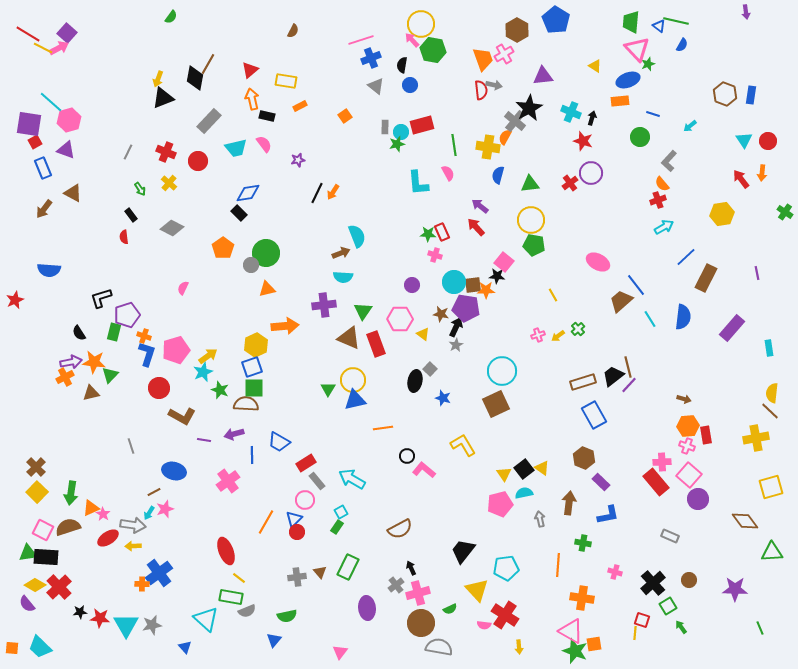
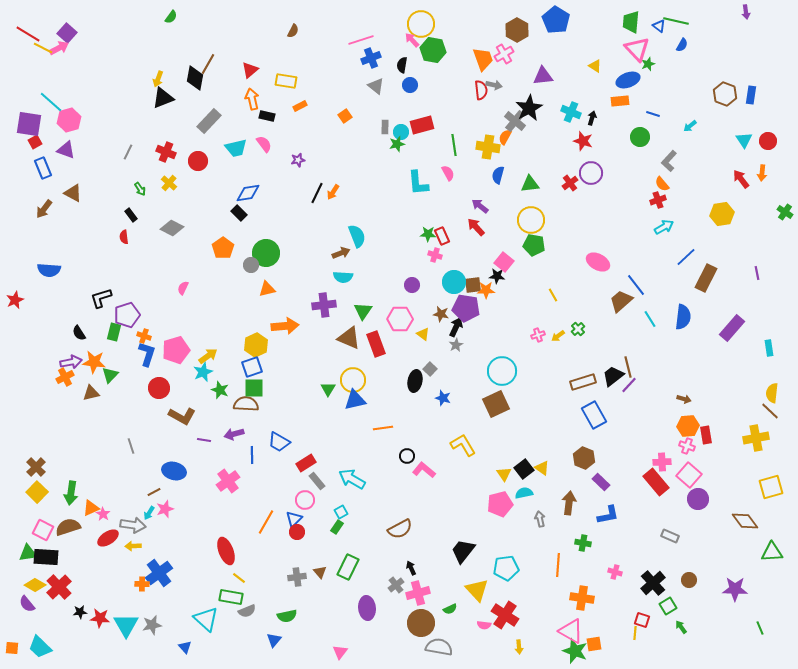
red rectangle at (442, 232): moved 4 px down
